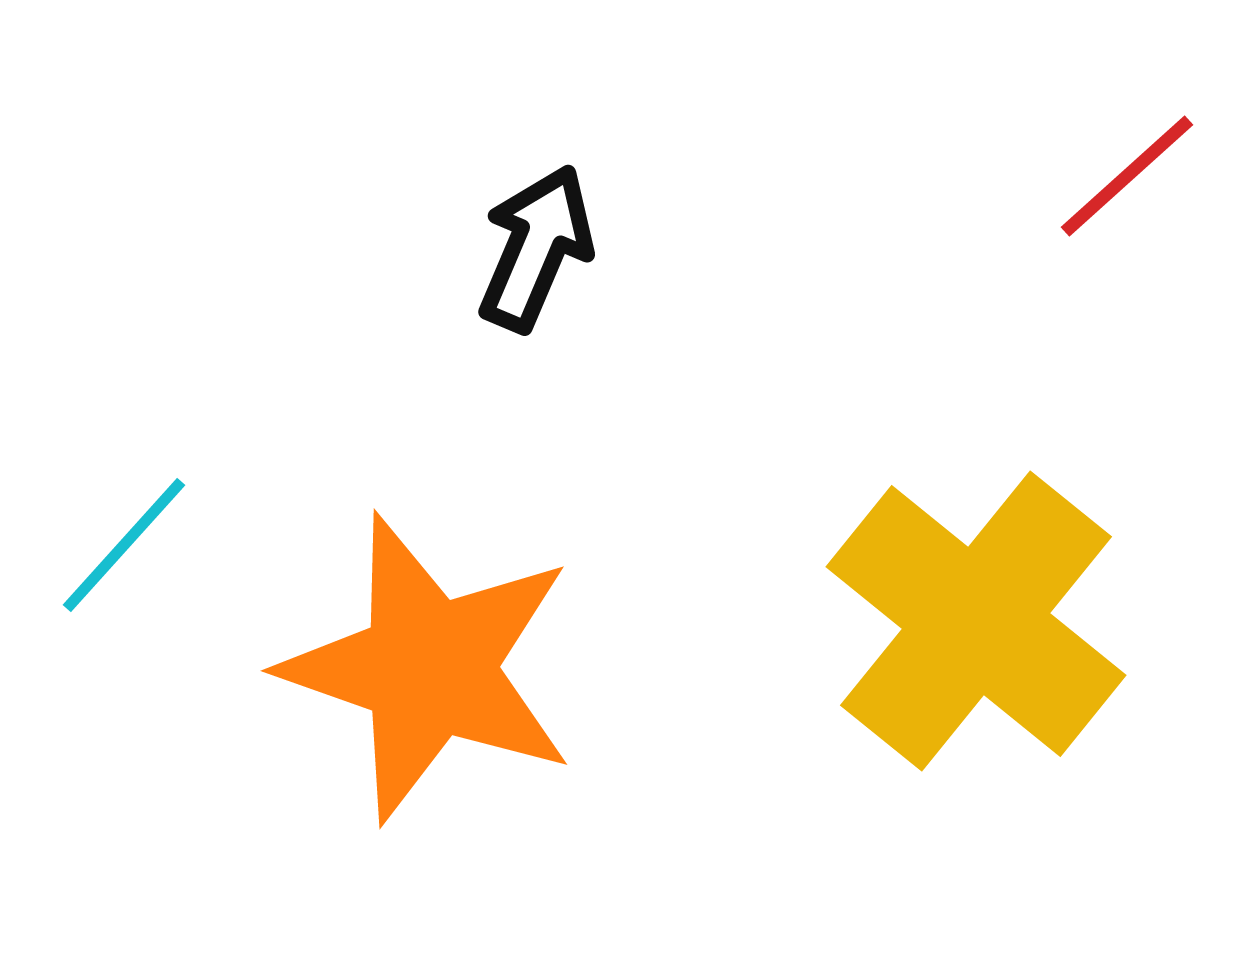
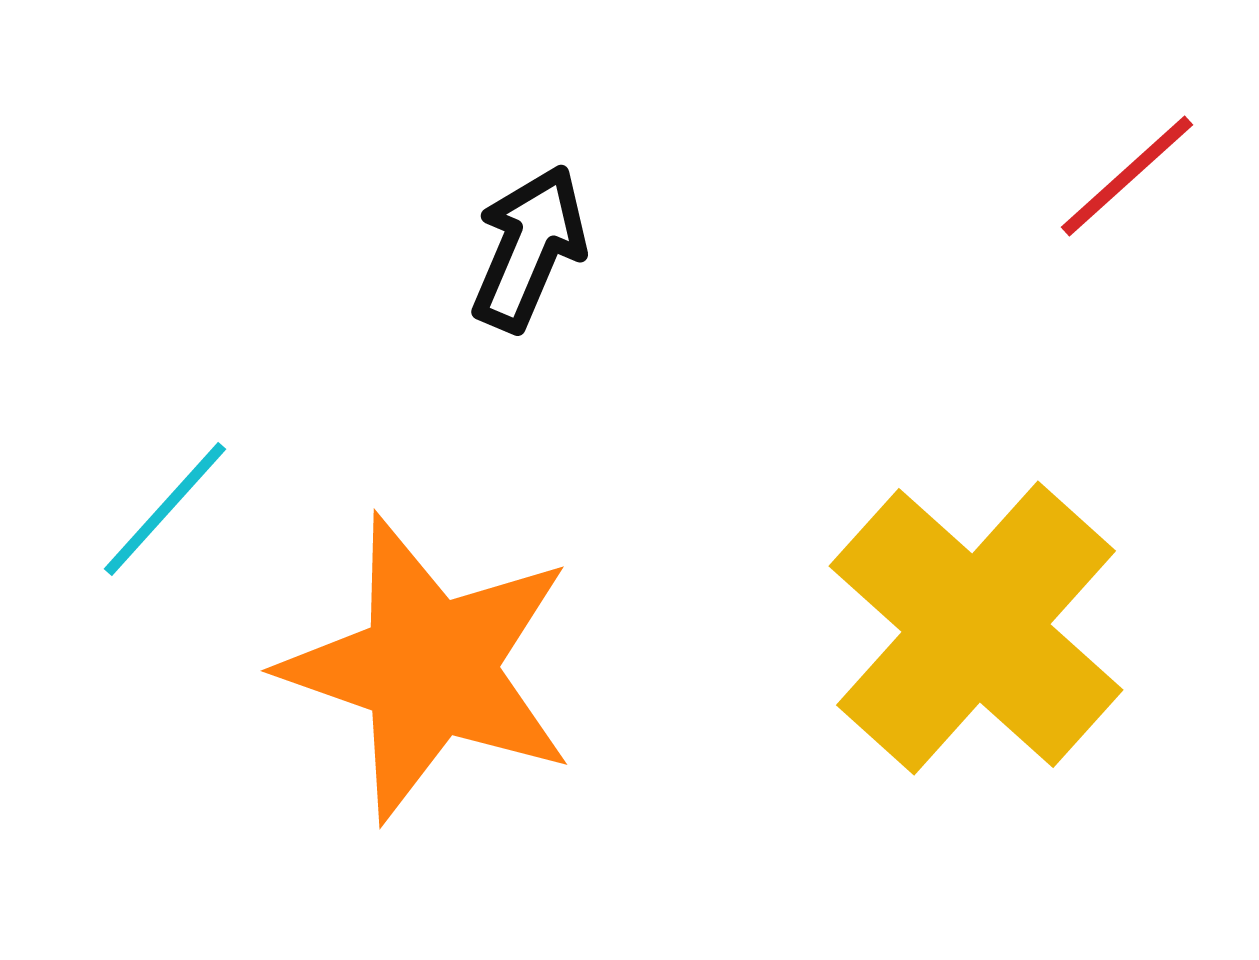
black arrow: moved 7 px left
cyan line: moved 41 px right, 36 px up
yellow cross: moved 7 px down; rotated 3 degrees clockwise
